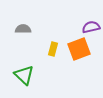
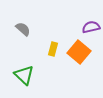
gray semicircle: rotated 42 degrees clockwise
orange square: moved 3 px down; rotated 30 degrees counterclockwise
